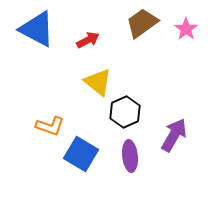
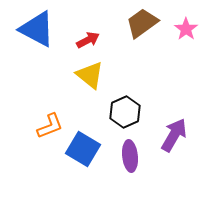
yellow triangle: moved 8 px left, 7 px up
orange L-shape: rotated 40 degrees counterclockwise
blue square: moved 2 px right, 5 px up
